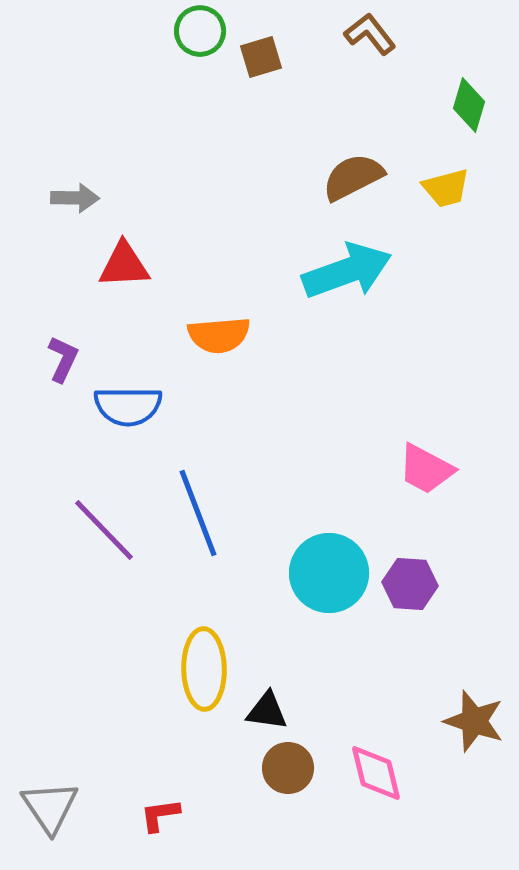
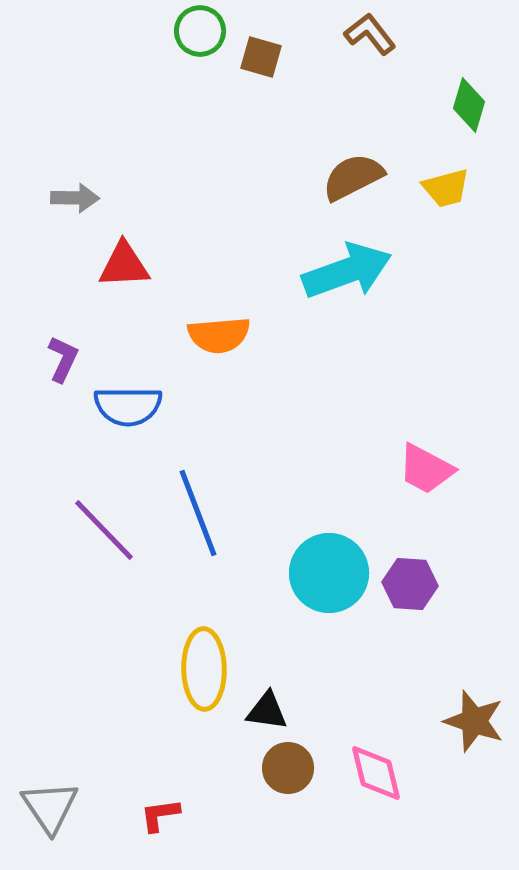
brown square: rotated 33 degrees clockwise
